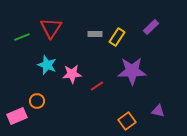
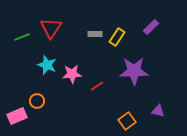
purple star: moved 2 px right
